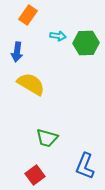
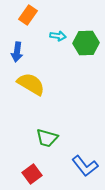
blue L-shape: rotated 60 degrees counterclockwise
red square: moved 3 px left, 1 px up
